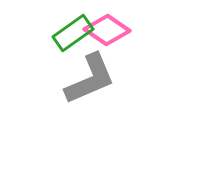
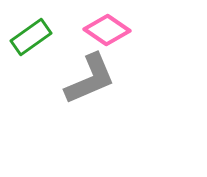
green rectangle: moved 42 px left, 4 px down
